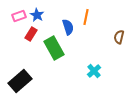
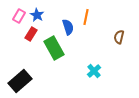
pink rectangle: rotated 40 degrees counterclockwise
